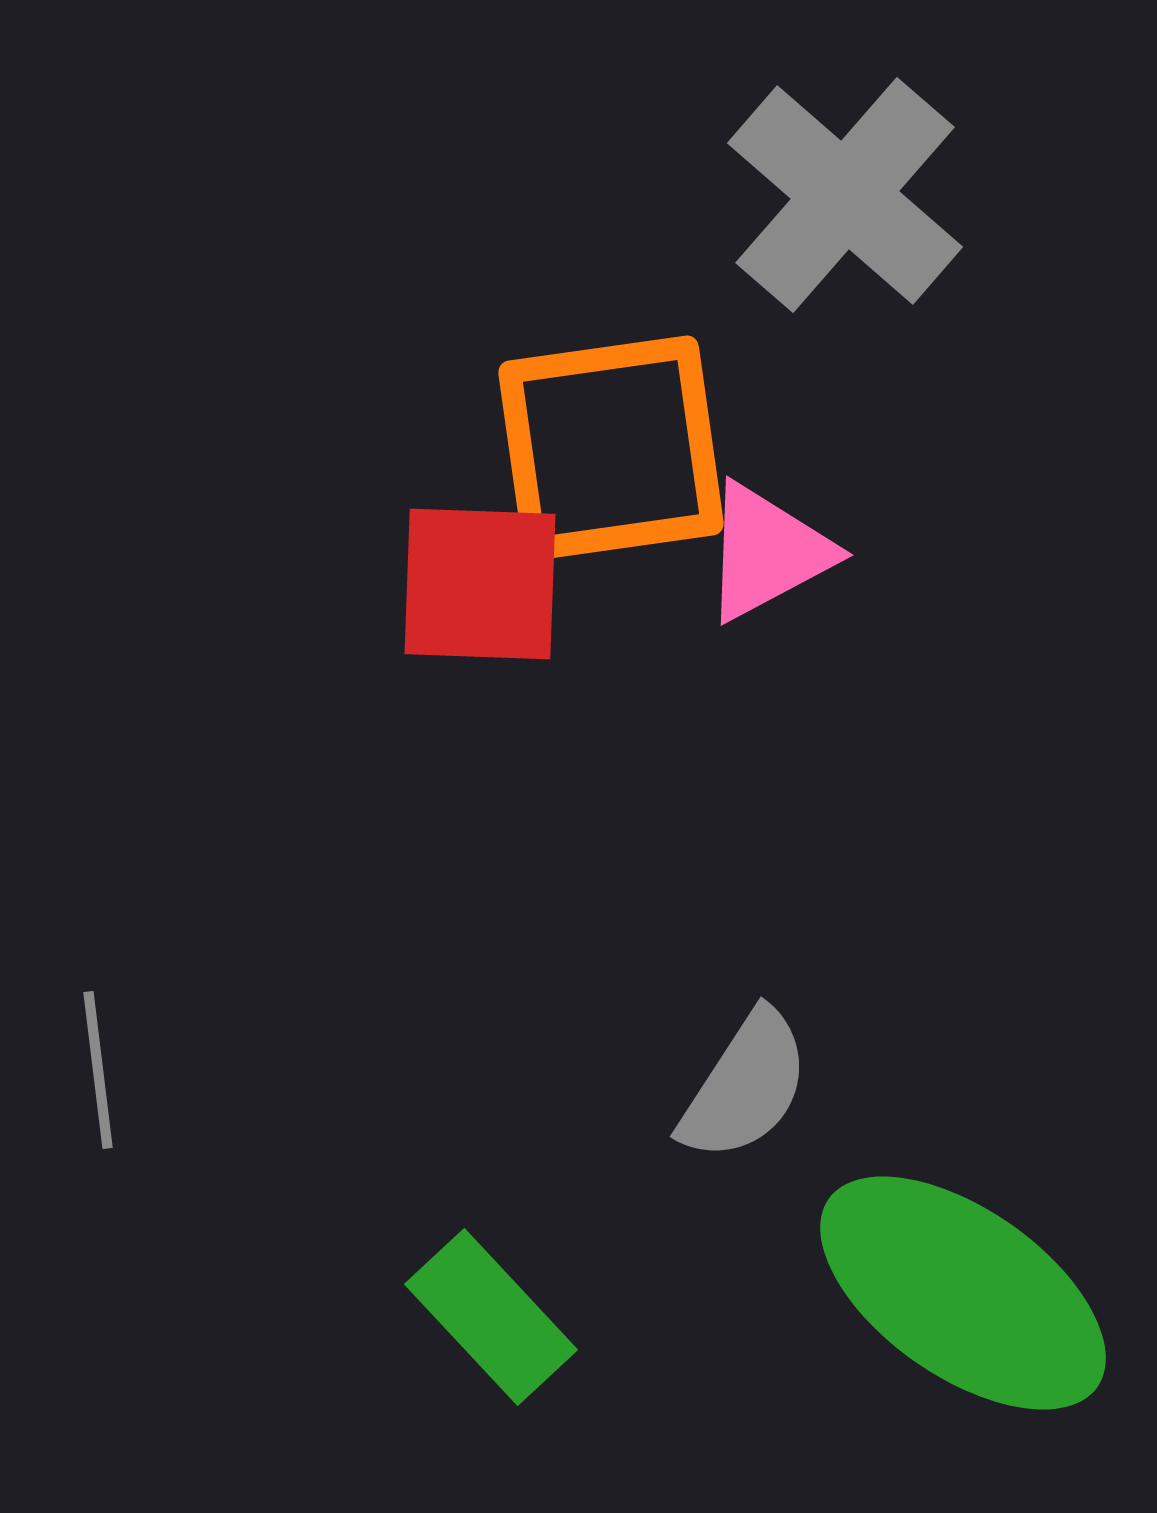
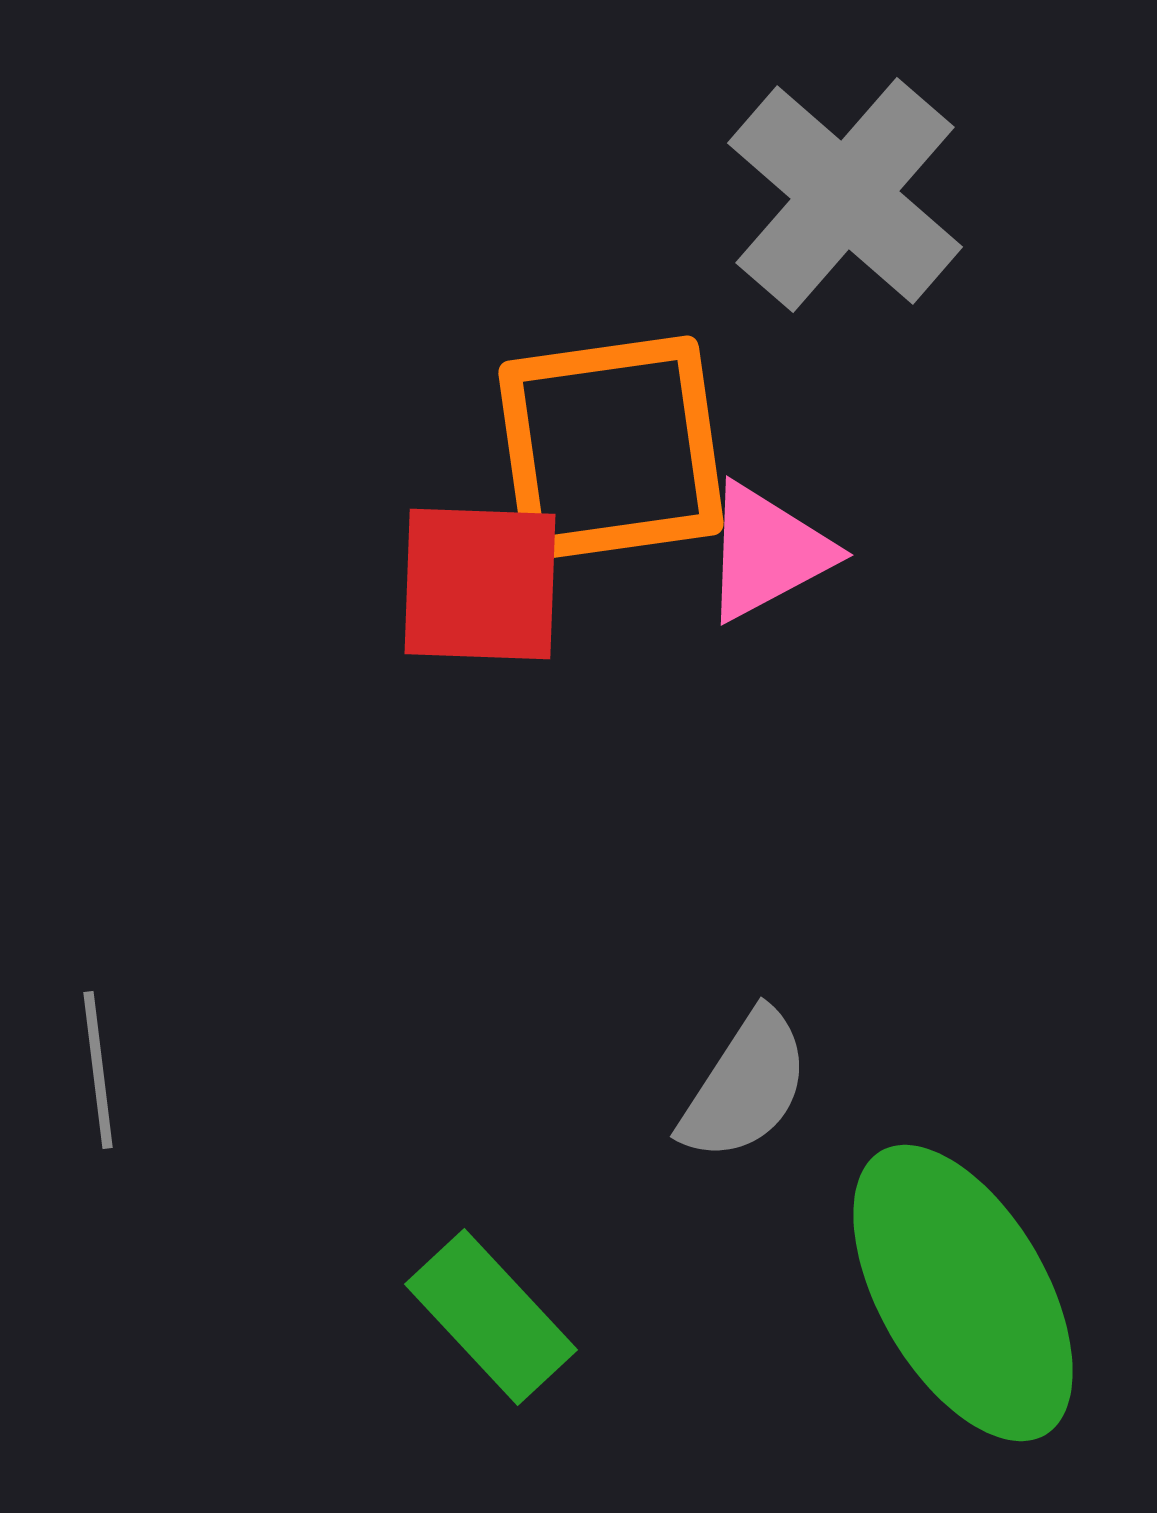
green ellipse: rotated 25 degrees clockwise
